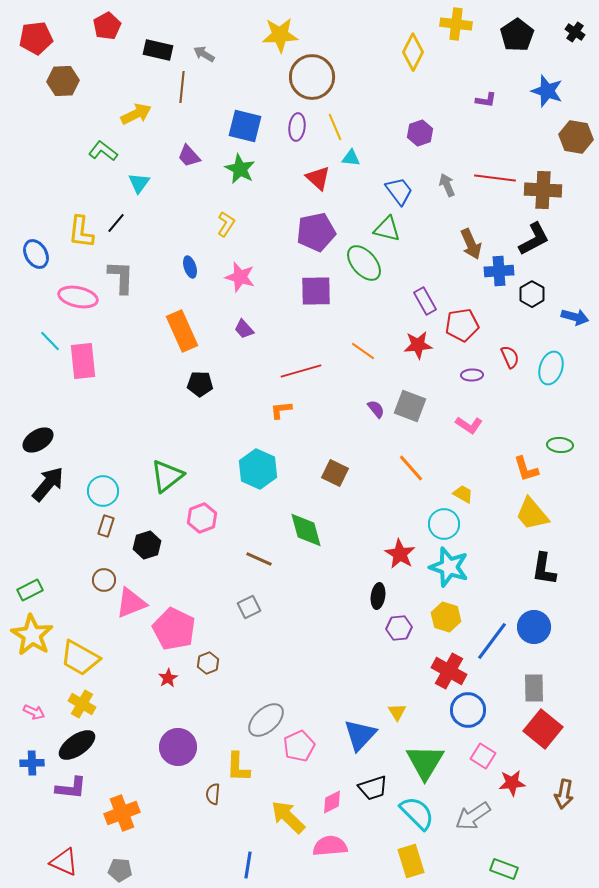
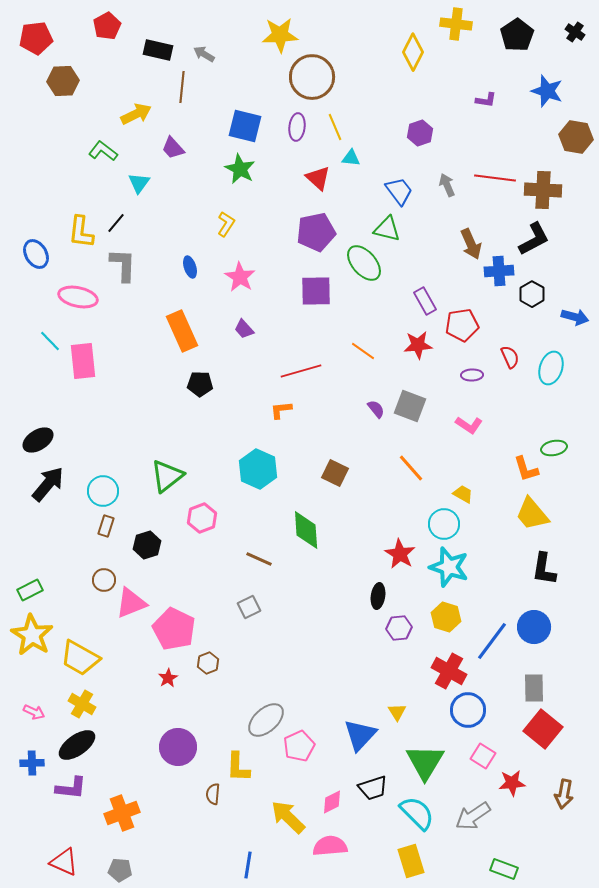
purple trapezoid at (189, 156): moved 16 px left, 8 px up
gray L-shape at (121, 277): moved 2 px right, 12 px up
pink star at (240, 277): rotated 16 degrees clockwise
green ellipse at (560, 445): moved 6 px left, 3 px down; rotated 15 degrees counterclockwise
green diamond at (306, 530): rotated 12 degrees clockwise
